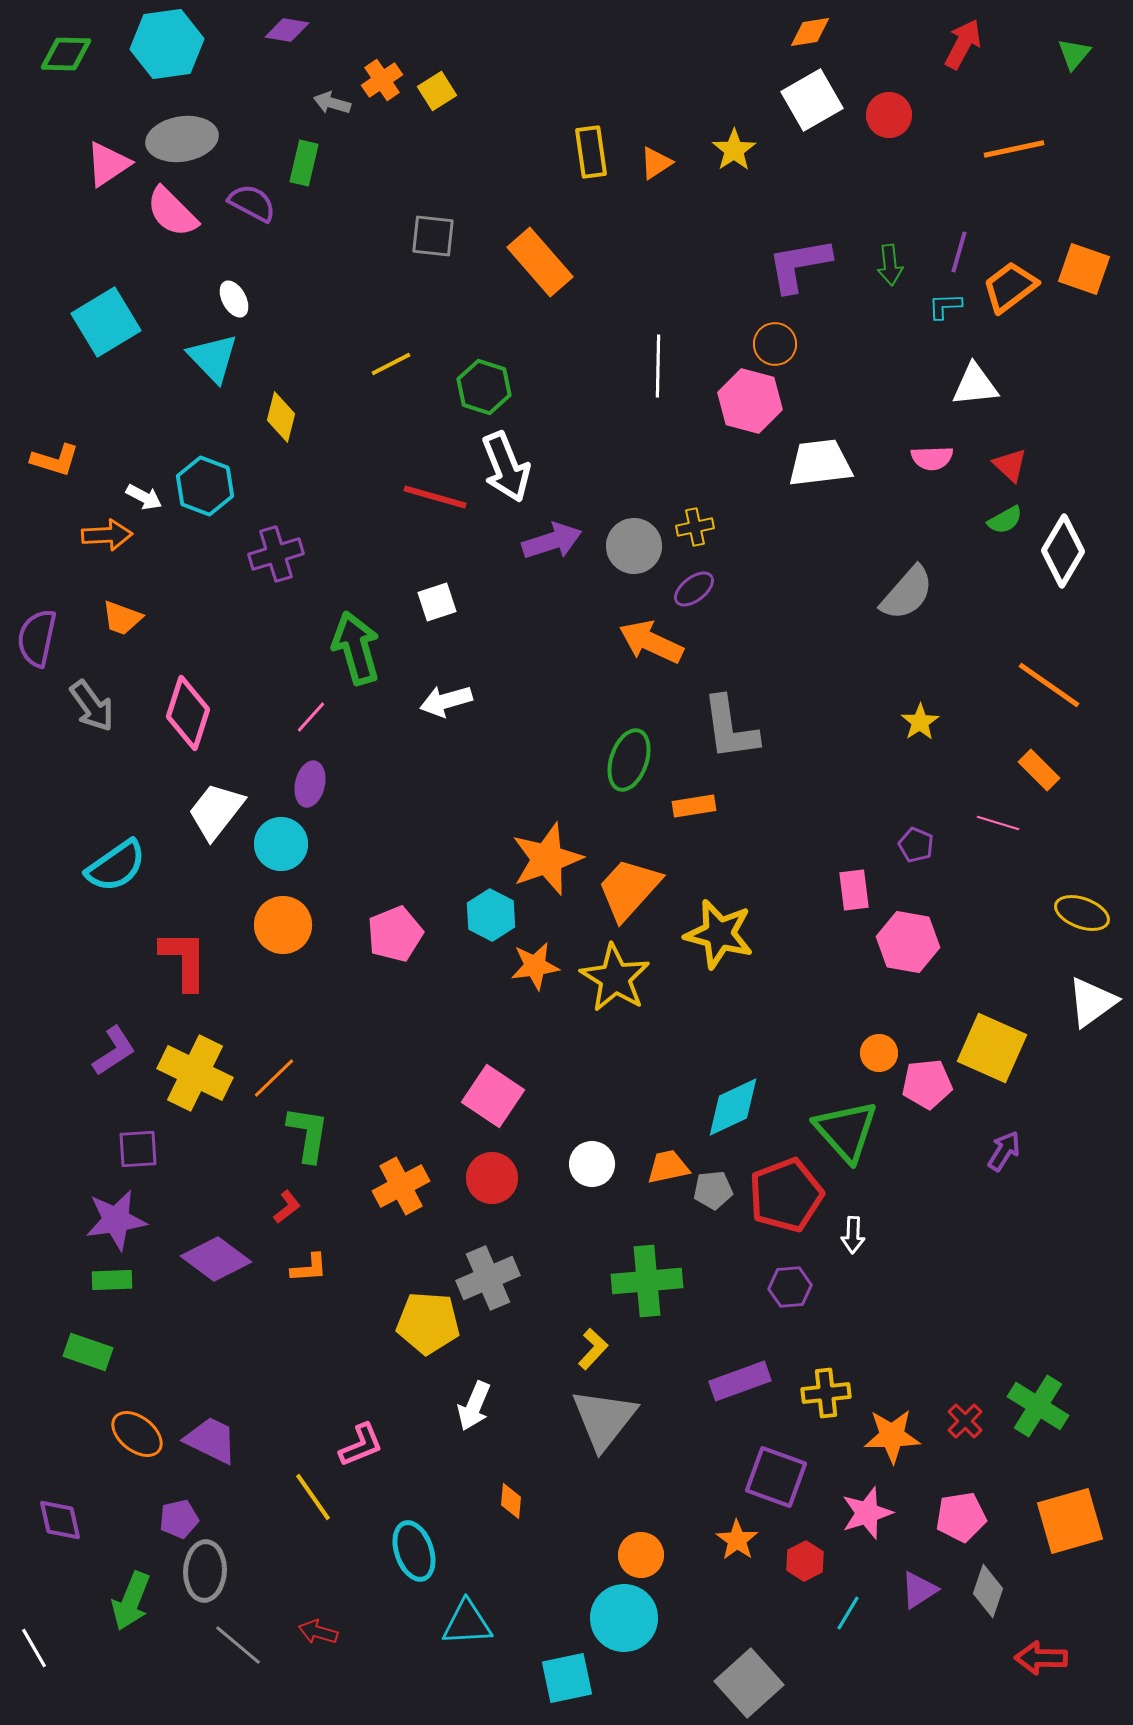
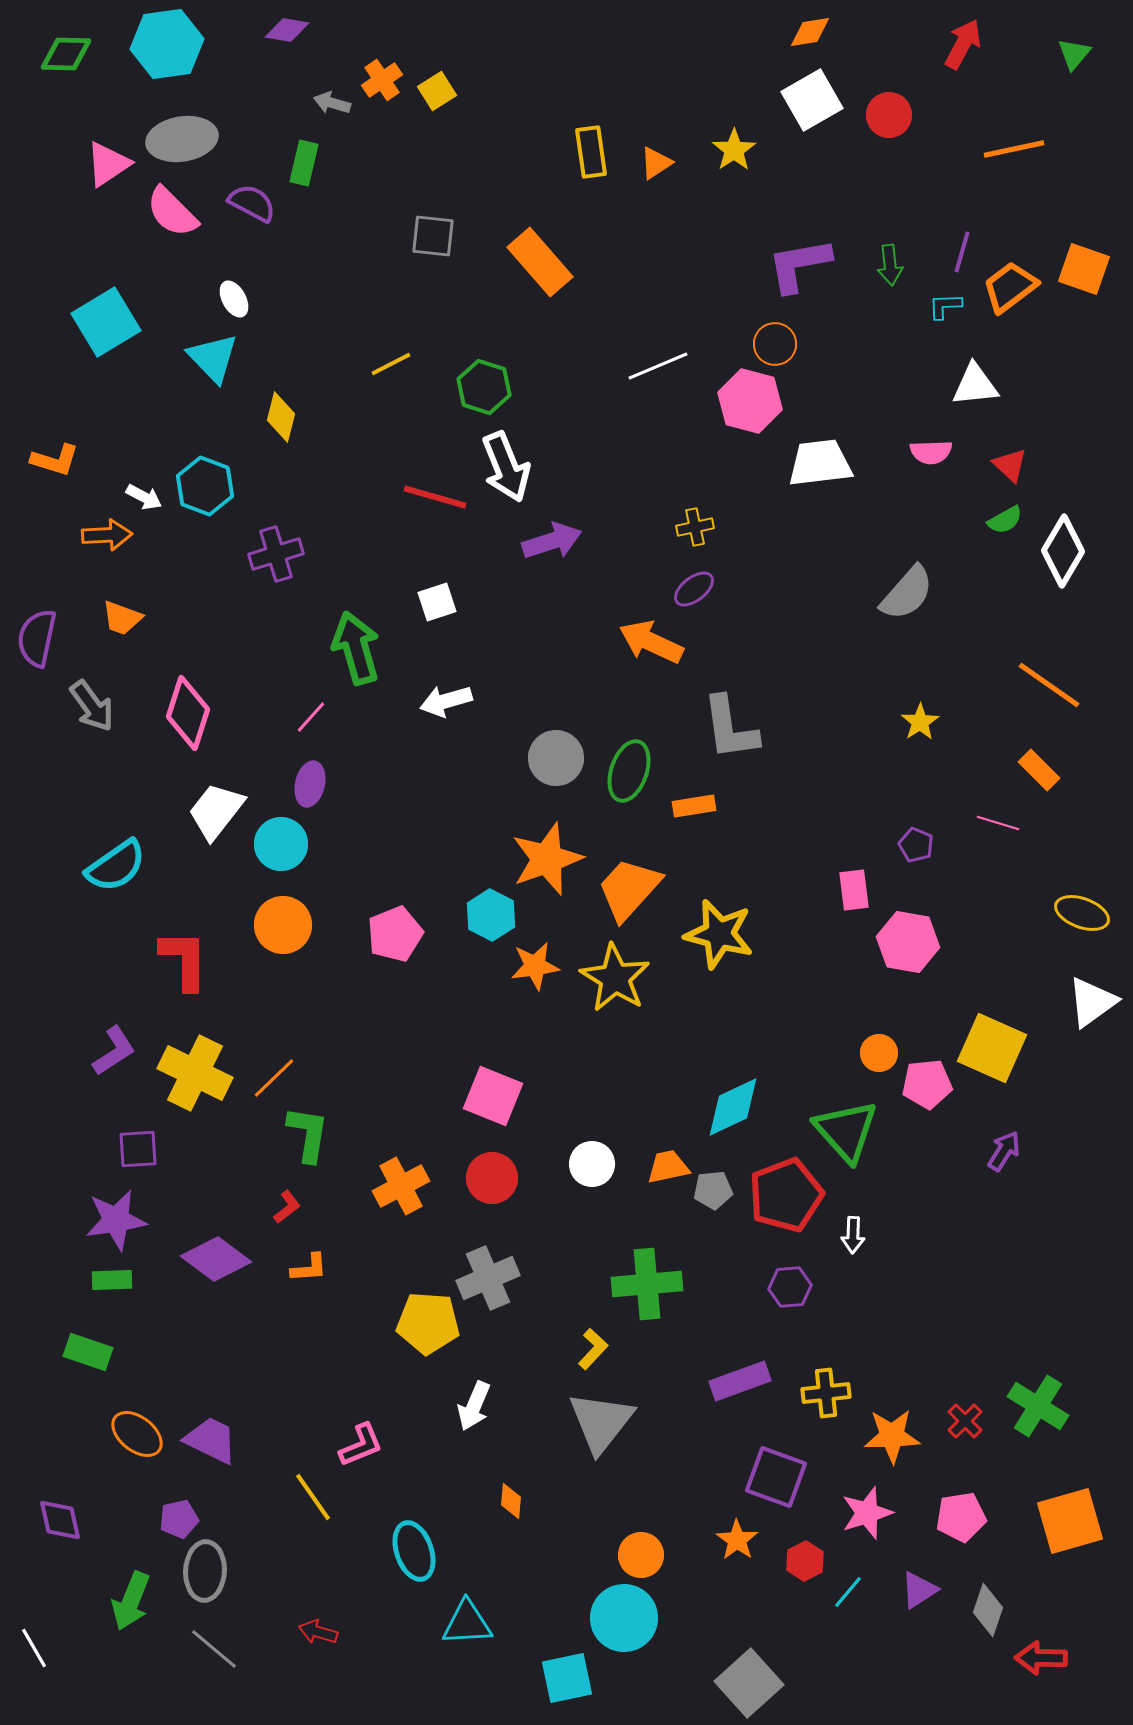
purple line at (959, 252): moved 3 px right
white line at (658, 366): rotated 66 degrees clockwise
pink semicircle at (932, 458): moved 1 px left, 6 px up
gray circle at (634, 546): moved 78 px left, 212 px down
green ellipse at (629, 760): moved 11 px down
pink square at (493, 1096): rotated 12 degrees counterclockwise
green cross at (647, 1281): moved 3 px down
gray triangle at (604, 1419): moved 3 px left, 3 px down
gray diamond at (988, 1591): moved 19 px down
cyan line at (848, 1613): moved 21 px up; rotated 9 degrees clockwise
gray line at (238, 1645): moved 24 px left, 4 px down
